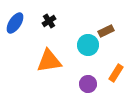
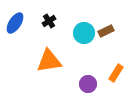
cyan circle: moved 4 px left, 12 px up
